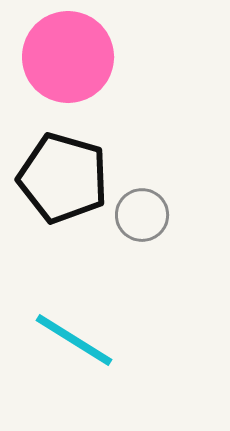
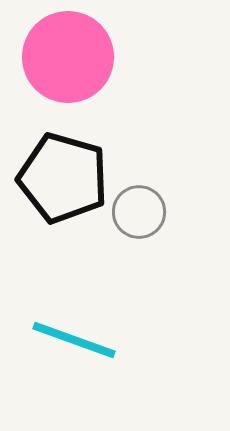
gray circle: moved 3 px left, 3 px up
cyan line: rotated 12 degrees counterclockwise
